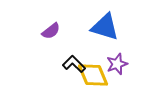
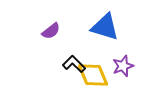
purple star: moved 6 px right, 2 px down
